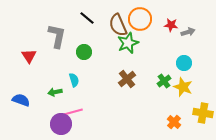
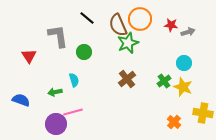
gray L-shape: moved 1 px right; rotated 20 degrees counterclockwise
purple circle: moved 5 px left
